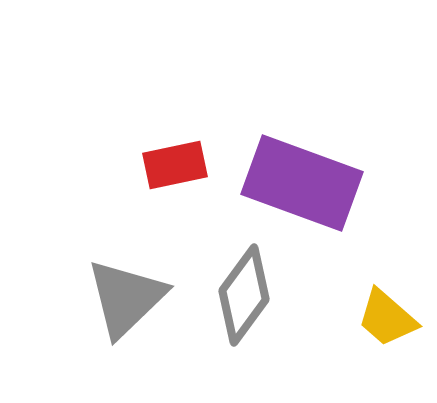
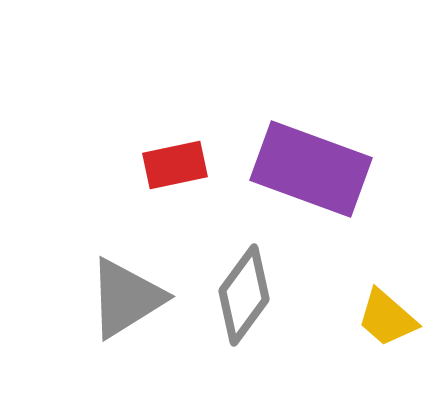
purple rectangle: moved 9 px right, 14 px up
gray triangle: rotated 12 degrees clockwise
